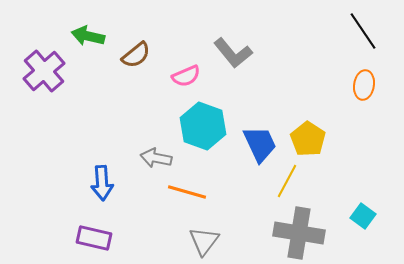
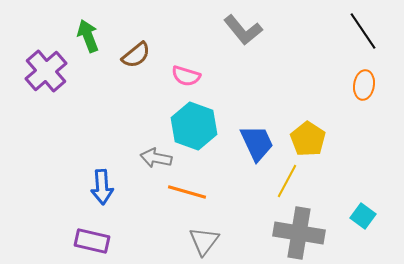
green arrow: rotated 56 degrees clockwise
gray L-shape: moved 10 px right, 23 px up
purple cross: moved 2 px right
pink semicircle: rotated 40 degrees clockwise
cyan hexagon: moved 9 px left
blue trapezoid: moved 3 px left, 1 px up
blue arrow: moved 4 px down
purple rectangle: moved 2 px left, 3 px down
